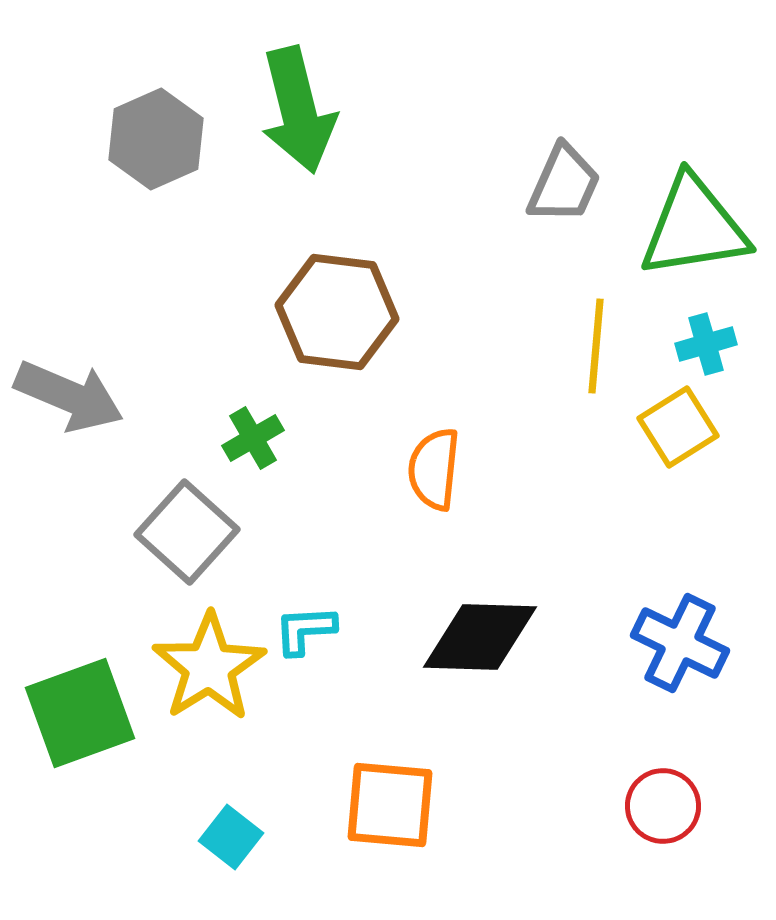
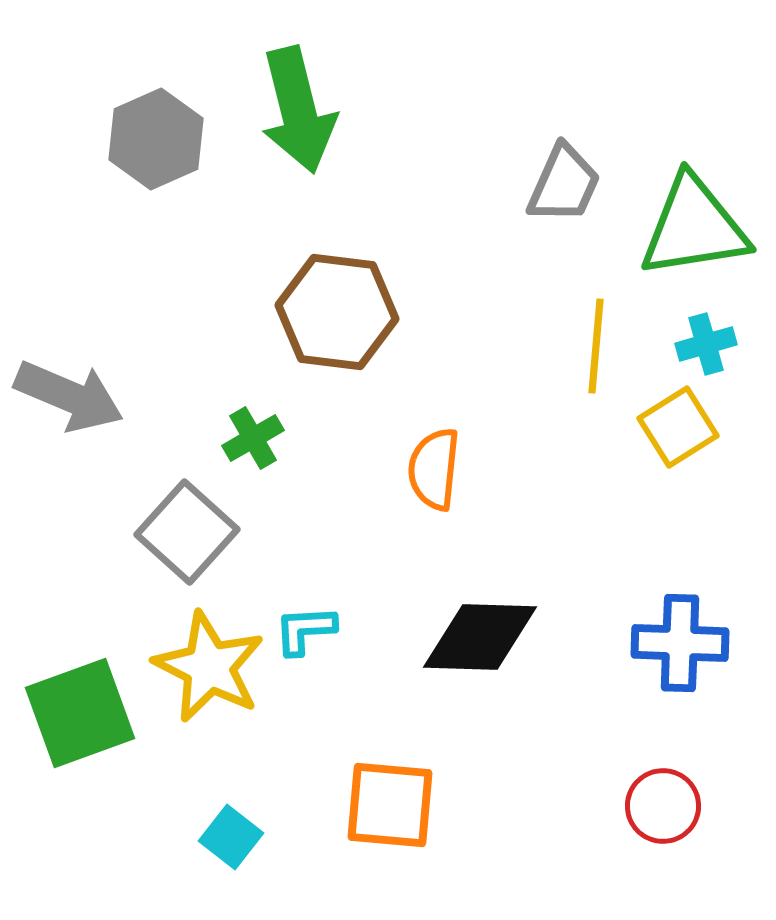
blue cross: rotated 24 degrees counterclockwise
yellow star: rotated 13 degrees counterclockwise
